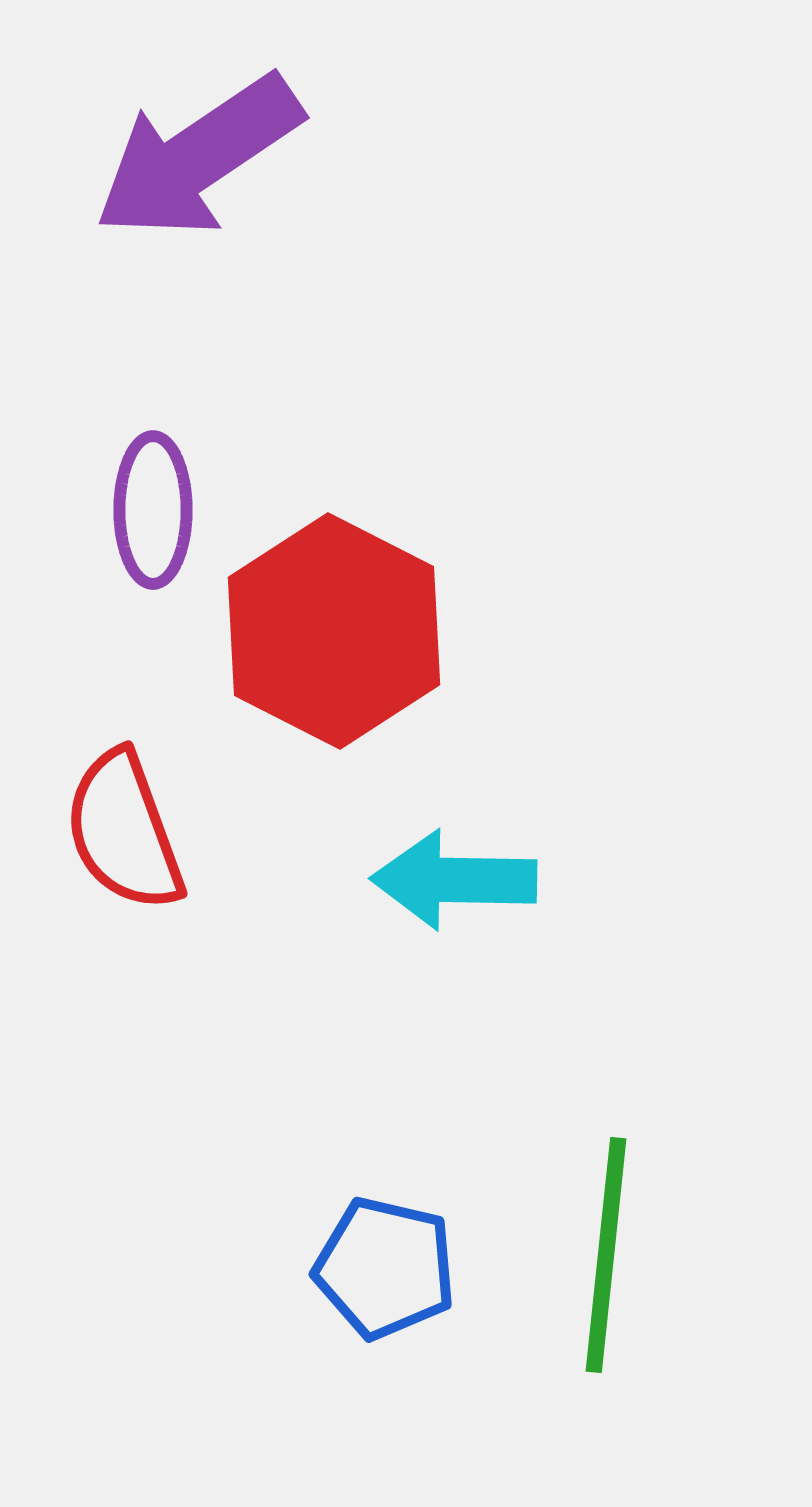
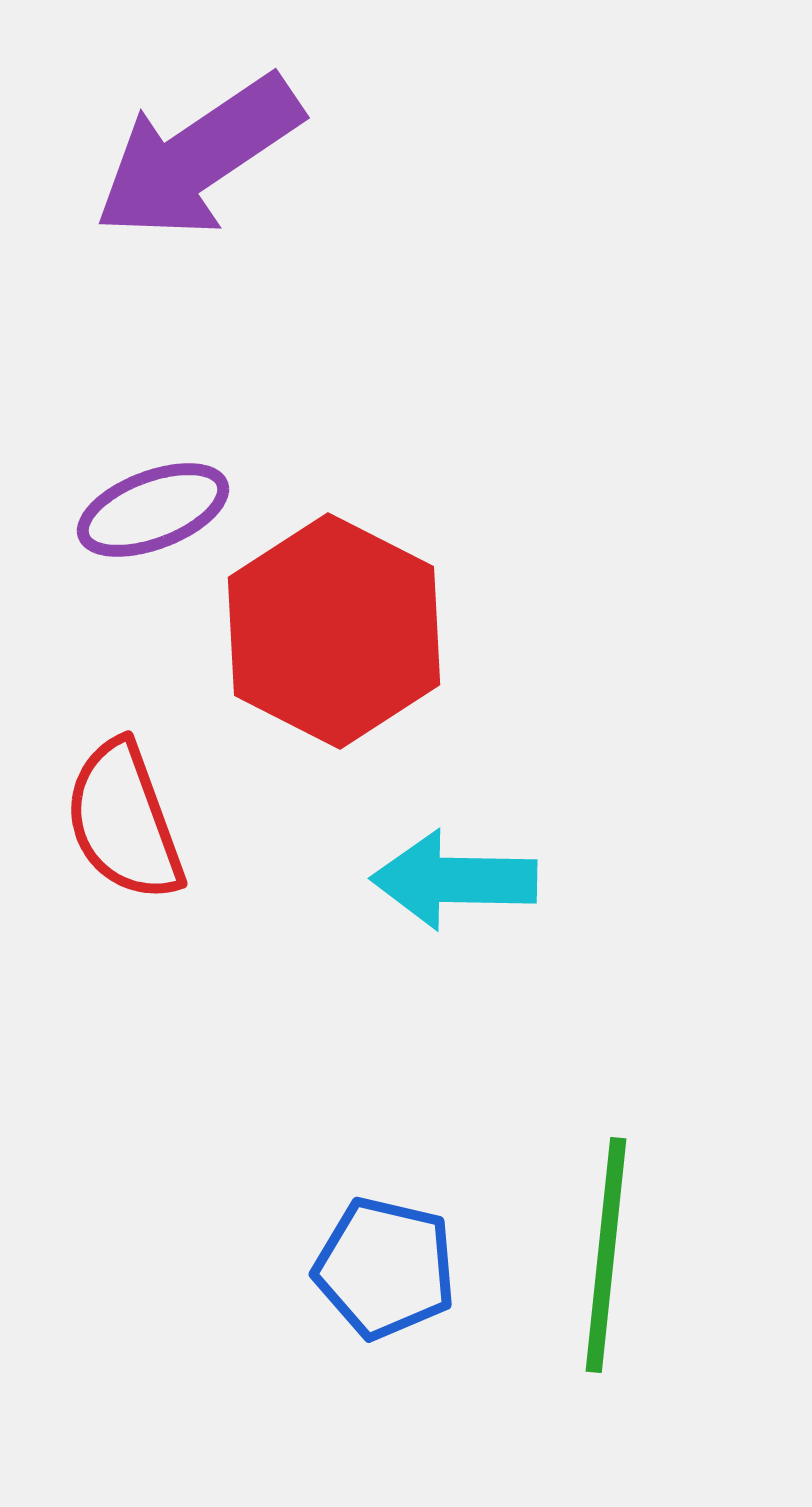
purple ellipse: rotated 69 degrees clockwise
red semicircle: moved 10 px up
